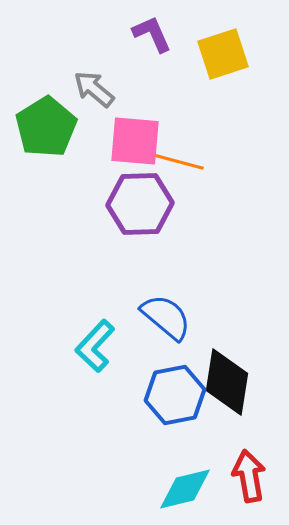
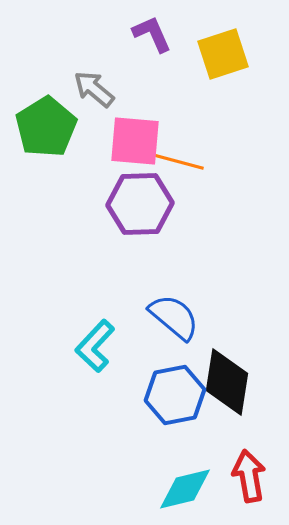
blue semicircle: moved 8 px right
